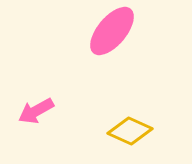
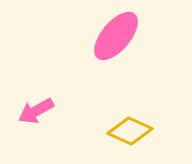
pink ellipse: moved 4 px right, 5 px down
